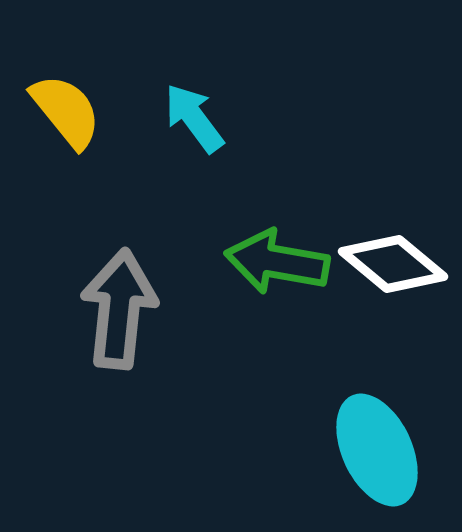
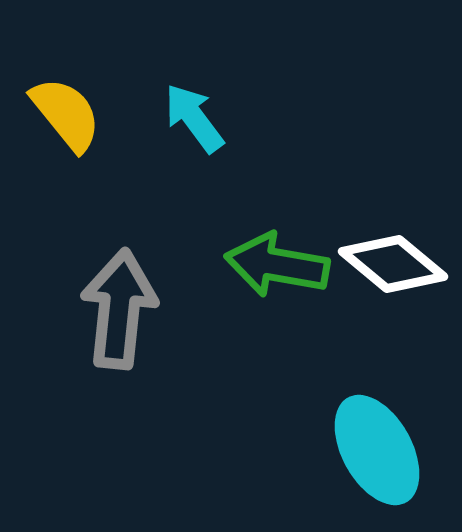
yellow semicircle: moved 3 px down
green arrow: moved 3 px down
cyan ellipse: rotated 4 degrees counterclockwise
